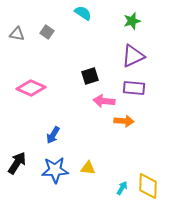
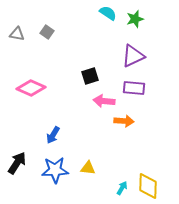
cyan semicircle: moved 25 px right
green star: moved 3 px right, 2 px up
